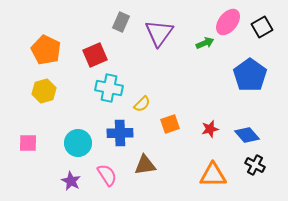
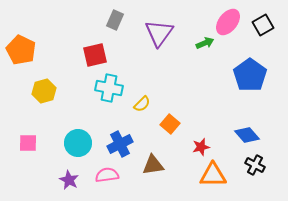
gray rectangle: moved 6 px left, 2 px up
black square: moved 1 px right, 2 px up
orange pentagon: moved 25 px left
red square: rotated 10 degrees clockwise
orange square: rotated 30 degrees counterclockwise
red star: moved 9 px left, 18 px down
blue cross: moved 11 px down; rotated 25 degrees counterclockwise
brown triangle: moved 8 px right
pink semicircle: rotated 65 degrees counterclockwise
purple star: moved 2 px left, 1 px up
